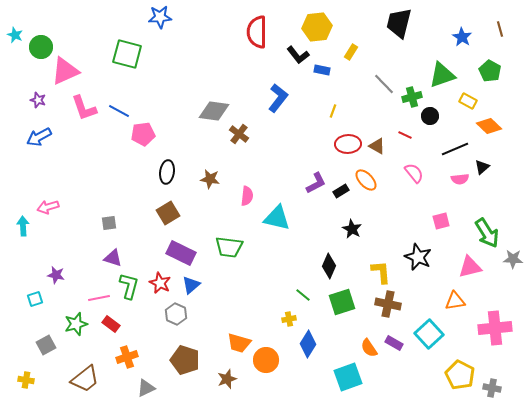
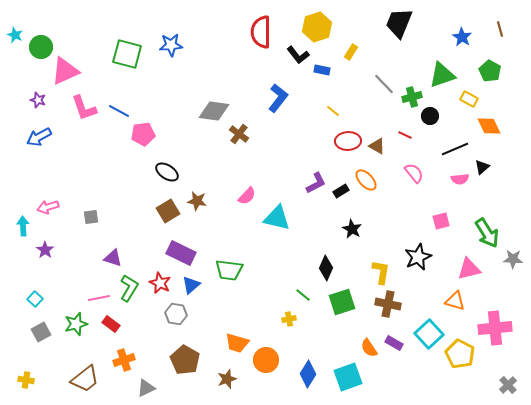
blue star at (160, 17): moved 11 px right, 28 px down
black trapezoid at (399, 23): rotated 8 degrees clockwise
yellow hexagon at (317, 27): rotated 12 degrees counterclockwise
red semicircle at (257, 32): moved 4 px right
yellow rectangle at (468, 101): moved 1 px right, 2 px up
yellow line at (333, 111): rotated 72 degrees counterclockwise
orange diamond at (489, 126): rotated 20 degrees clockwise
red ellipse at (348, 144): moved 3 px up
black ellipse at (167, 172): rotated 65 degrees counterclockwise
brown star at (210, 179): moved 13 px left, 22 px down
pink semicircle at (247, 196): rotated 36 degrees clockwise
brown square at (168, 213): moved 2 px up
gray square at (109, 223): moved 18 px left, 6 px up
green trapezoid at (229, 247): moved 23 px down
black star at (418, 257): rotated 24 degrees clockwise
black diamond at (329, 266): moved 3 px left, 2 px down
pink triangle at (470, 267): moved 1 px left, 2 px down
yellow L-shape at (381, 272): rotated 15 degrees clockwise
purple star at (56, 275): moved 11 px left, 25 px up; rotated 24 degrees clockwise
green L-shape at (129, 286): moved 2 px down; rotated 16 degrees clockwise
cyan square at (35, 299): rotated 28 degrees counterclockwise
orange triangle at (455, 301): rotated 25 degrees clockwise
gray hexagon at (176, 314): rotated 15 degrees counterclockwise
orange trapezoid at (239, 343): moved 2 px left
blue diamond at (308, 344): moved 30 px down
gray square at (46, 345): moved 5 px left, 13 px up
orange cross at (127, 357): moved 3 px left, 3 px down
brown pentagon at (185, 360): rotated 12 degrees clockwise
yellow pentagon at (460, 375): moved 21 px up
gray cross at (492, 388): moved 16 px right, 3 px up; rotated 36 degrees clockwise
